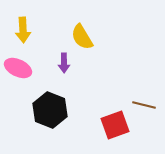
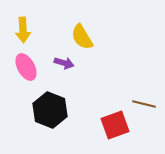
purple arrow: rotated 72 degrees counterclockwise
pink ellipse: moved 8 px right, 1 px up; rotated 36 degrees clockwise
brown line: moved 1 px up
